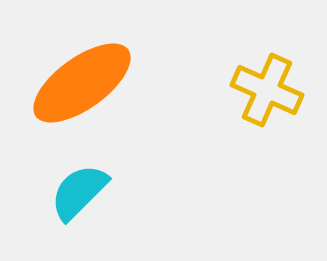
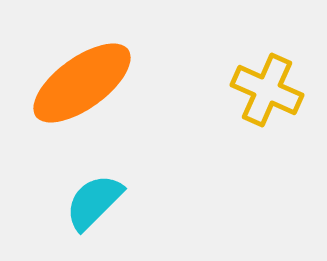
cyan semicircle: moved 15 px right, 10 px down
